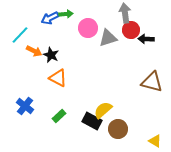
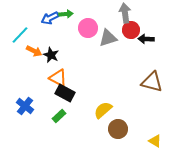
black rectangle: moved 27 px left, 28 px up
